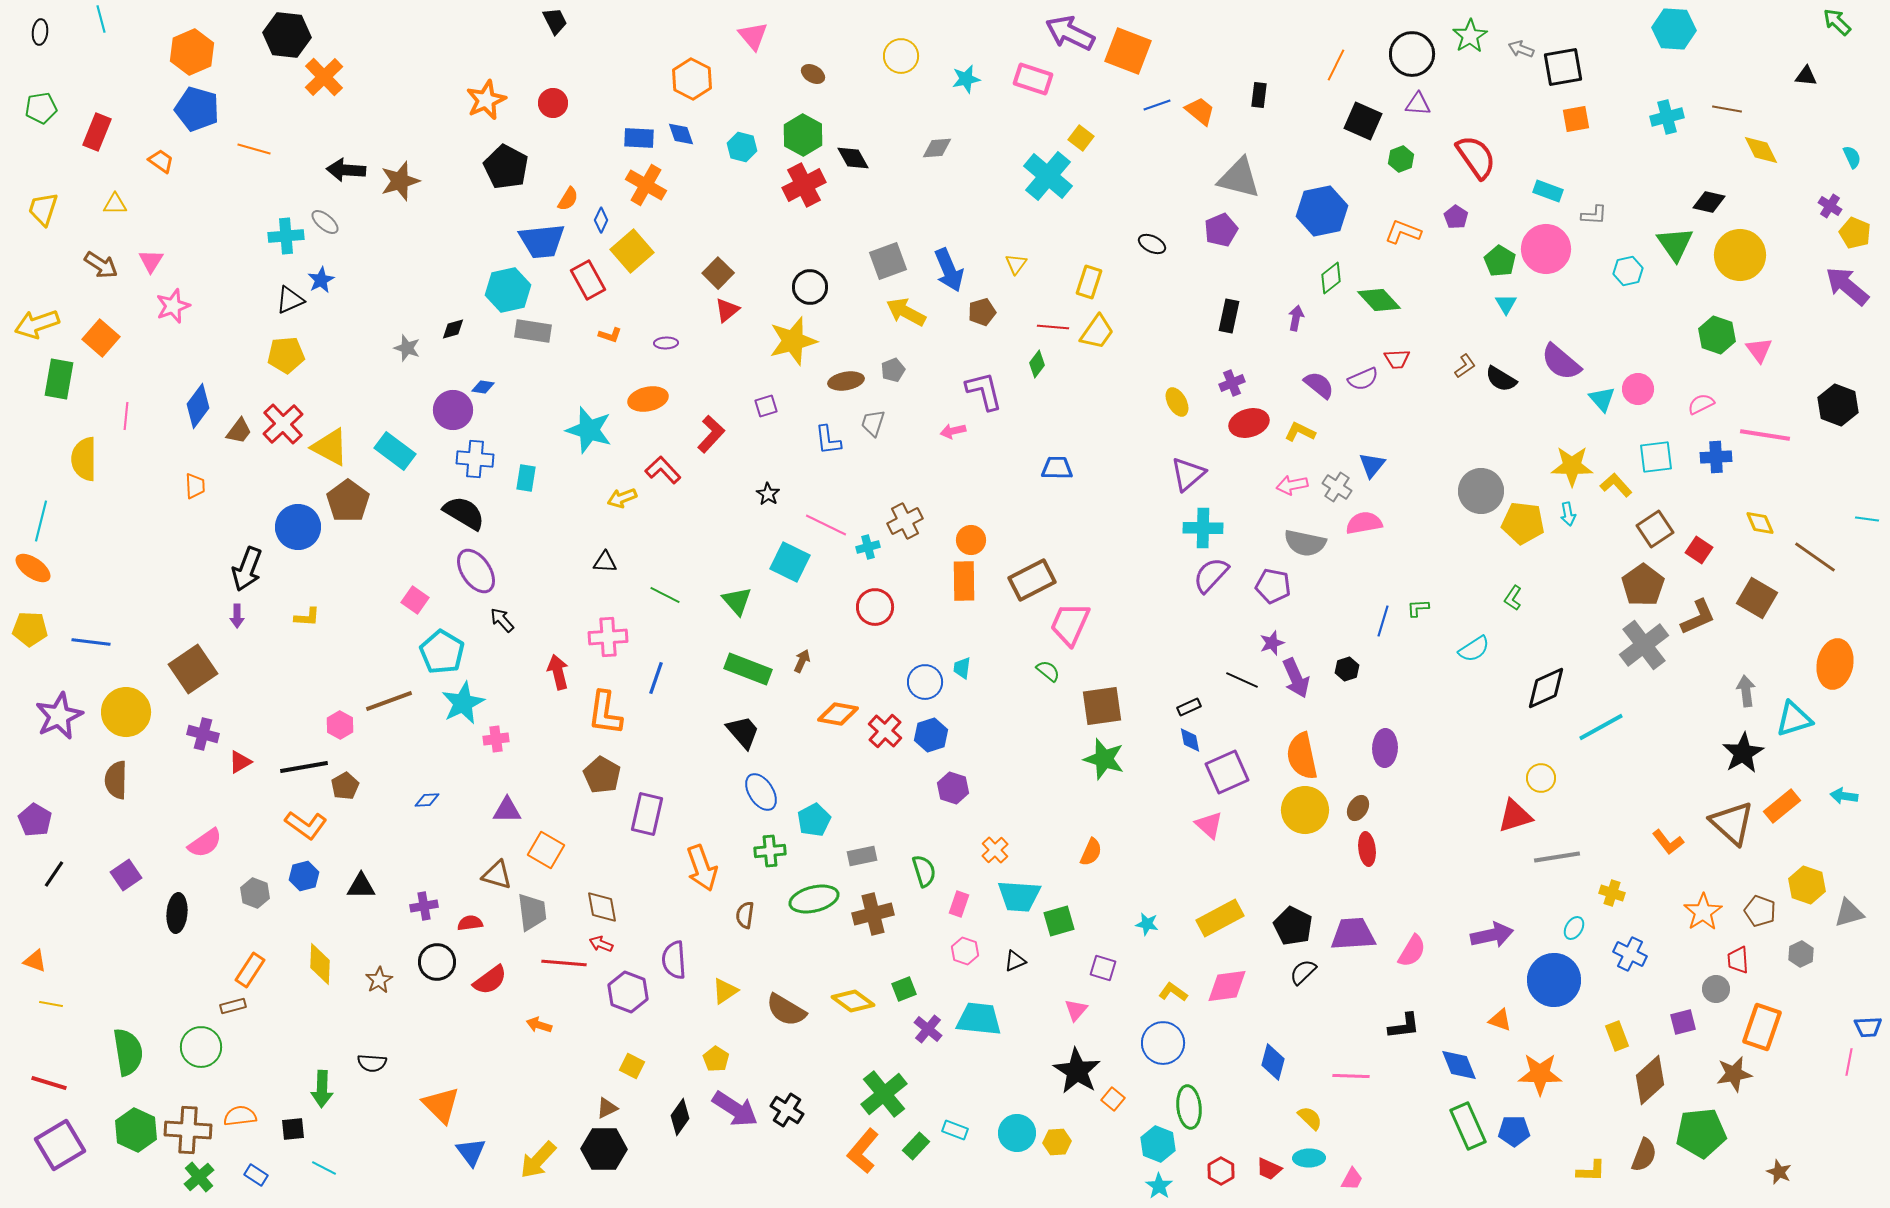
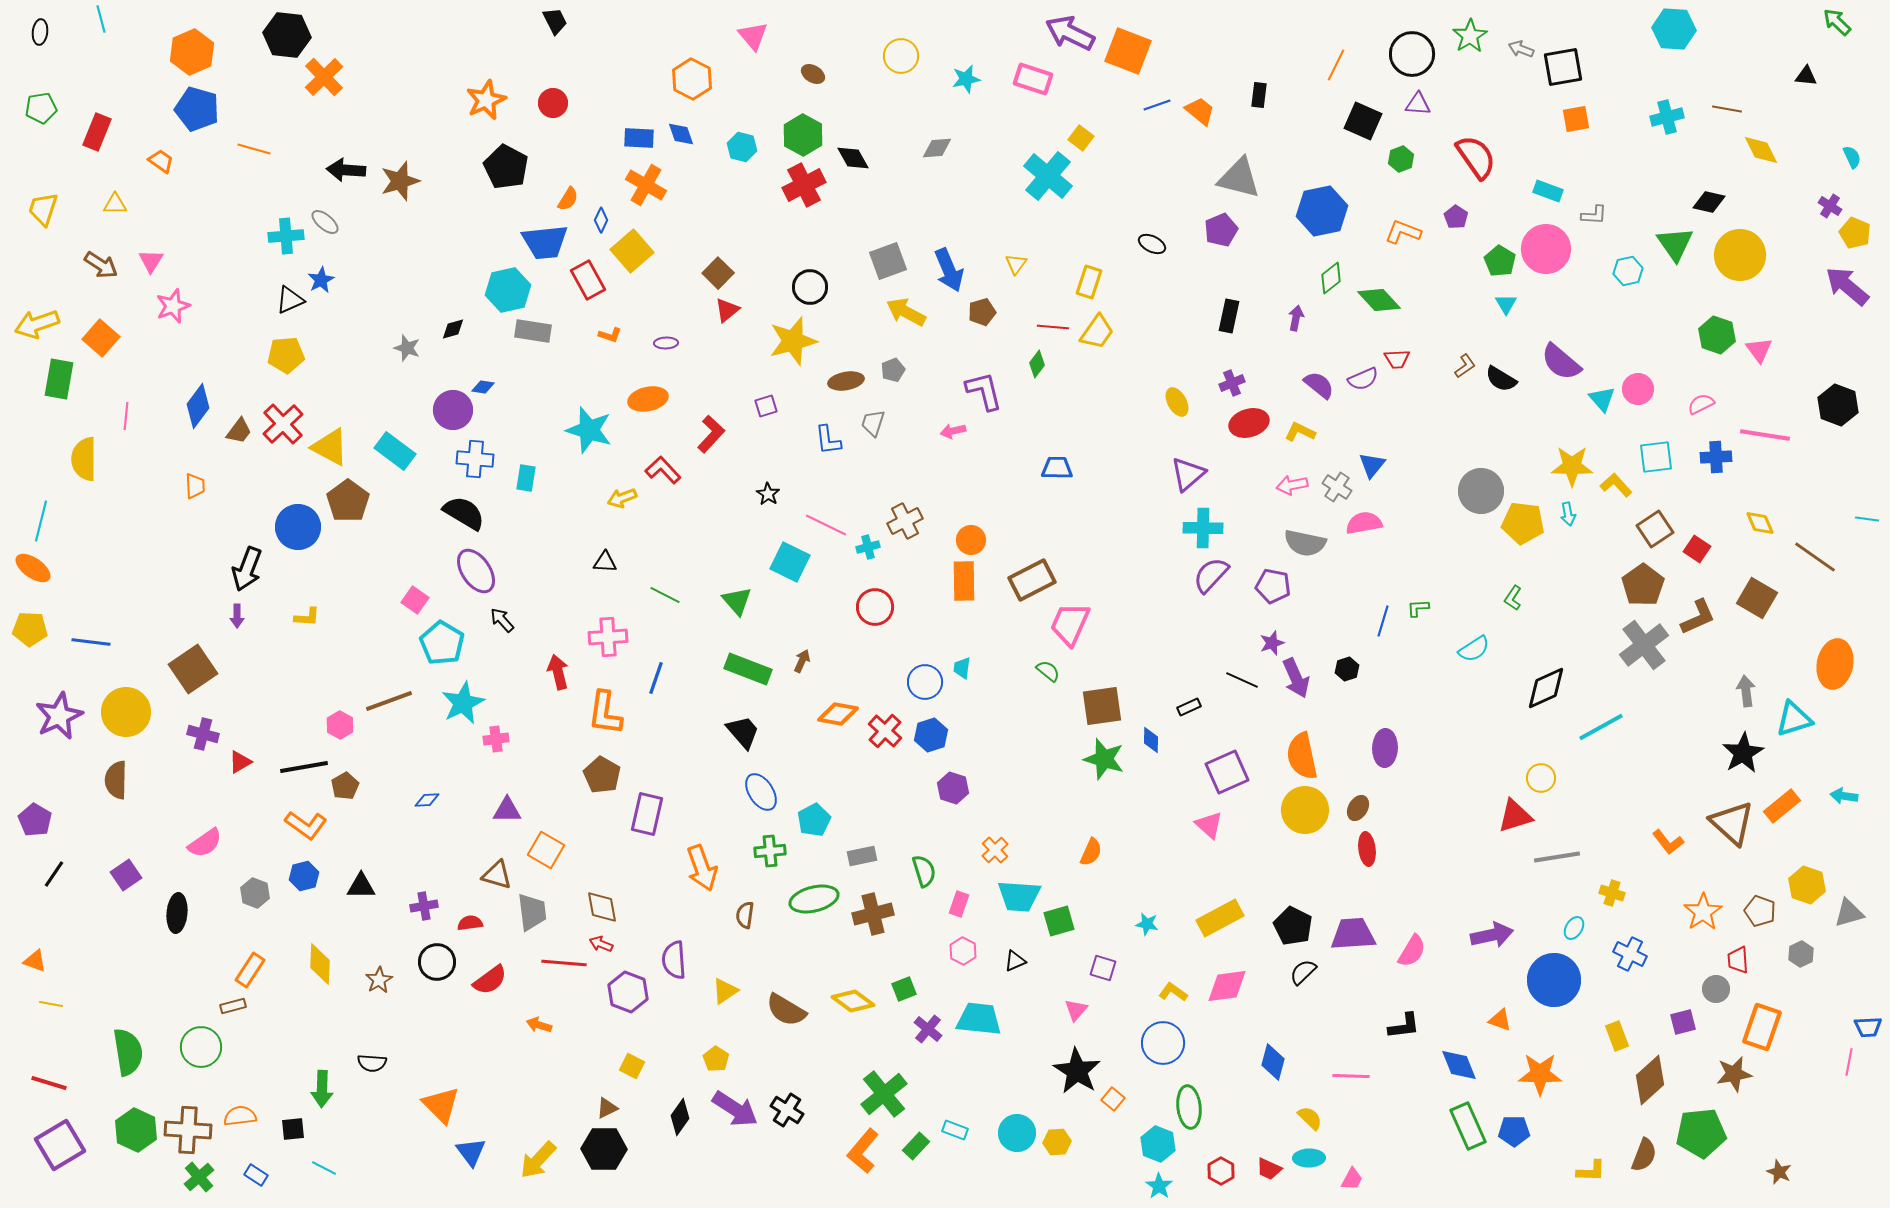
blue trapezoid at (542, 241): moved 3 px right, 1 px down
red square at (1699, 550): moved 2 px left, 1 px up
cyan pentagon at (442, 652): moved 9 px up
blue diamond at (1190, 740): moved 39 px left; rotated 12 degrees clockwise
pink hexagon at (965, 951): moved 2 px left; rotated 8 degrees clockwise
